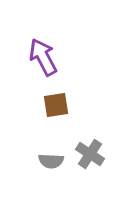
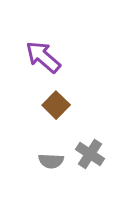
purple arrow: rotated 21 degrees counterclockwise
brown square: rotated 36 degrees counterclockwise
